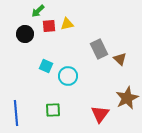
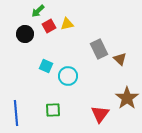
red square: rotated 24 degrees counterclockwise
brown star: rotated 10 degrees counterclockwise
